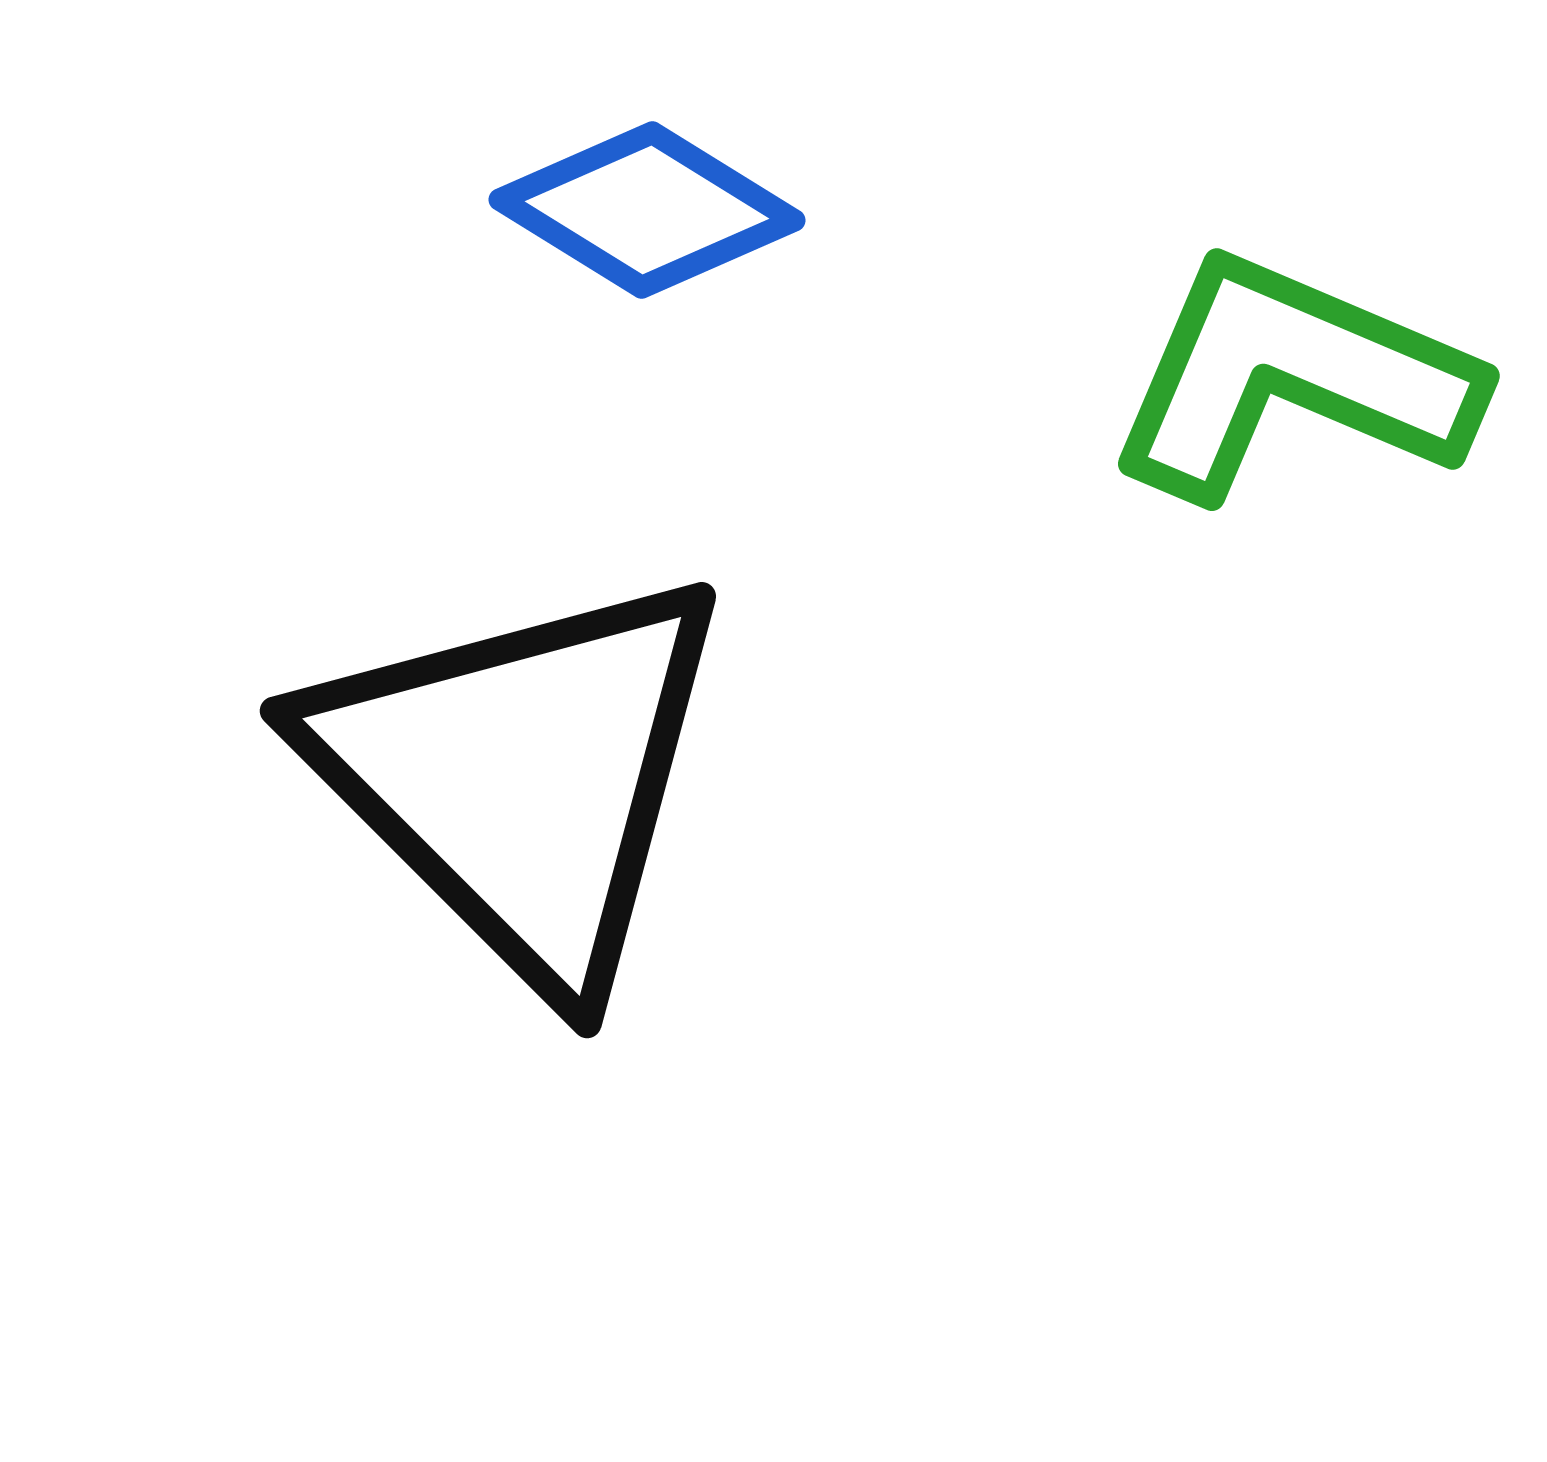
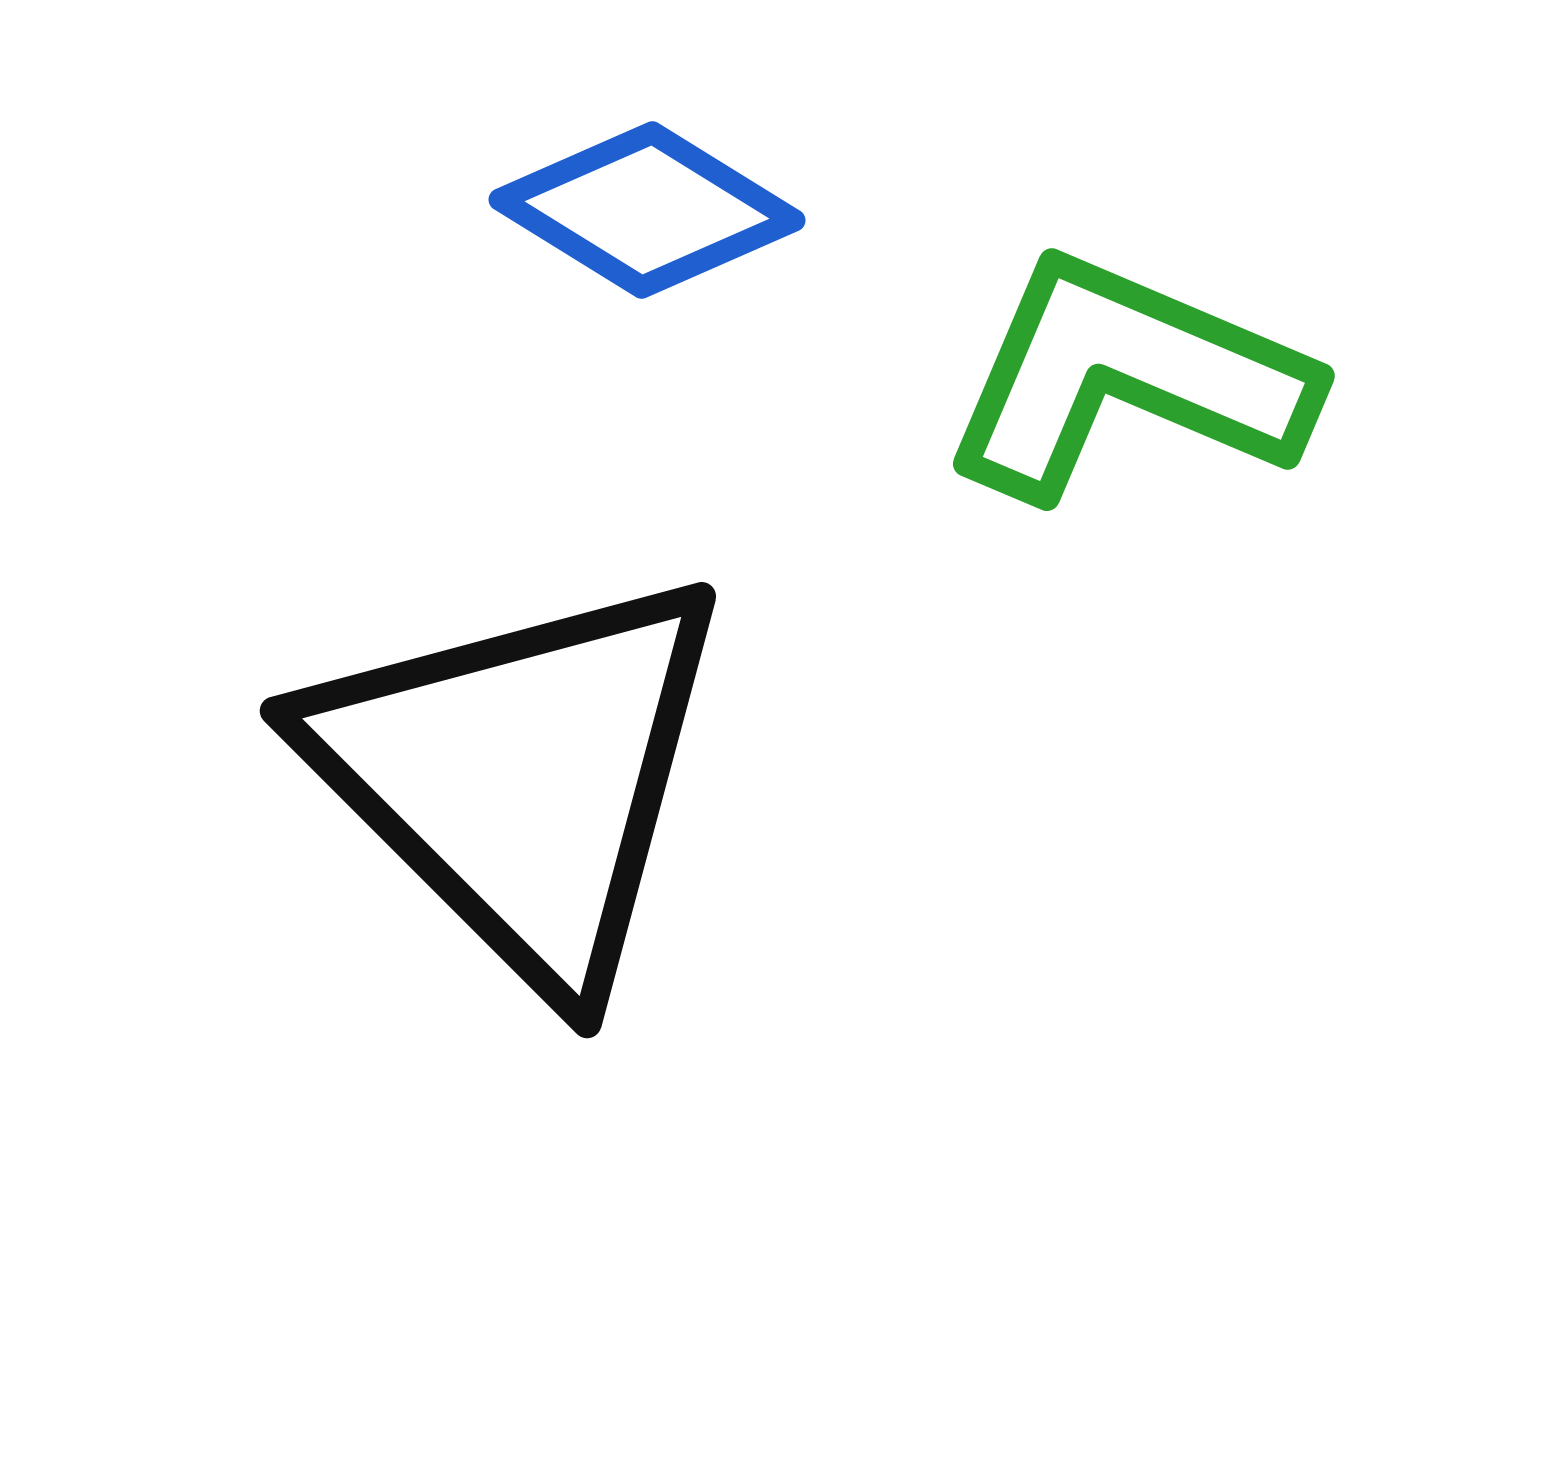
green L-shape: moved 165 px left
